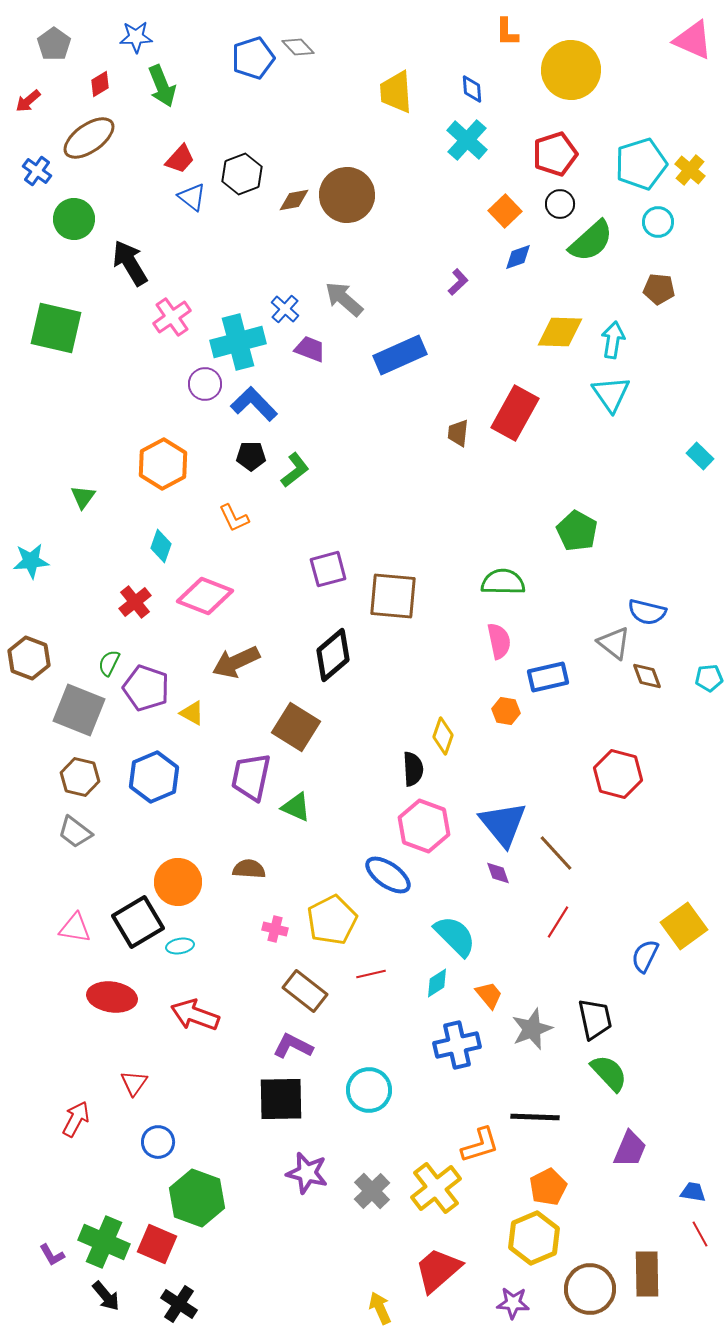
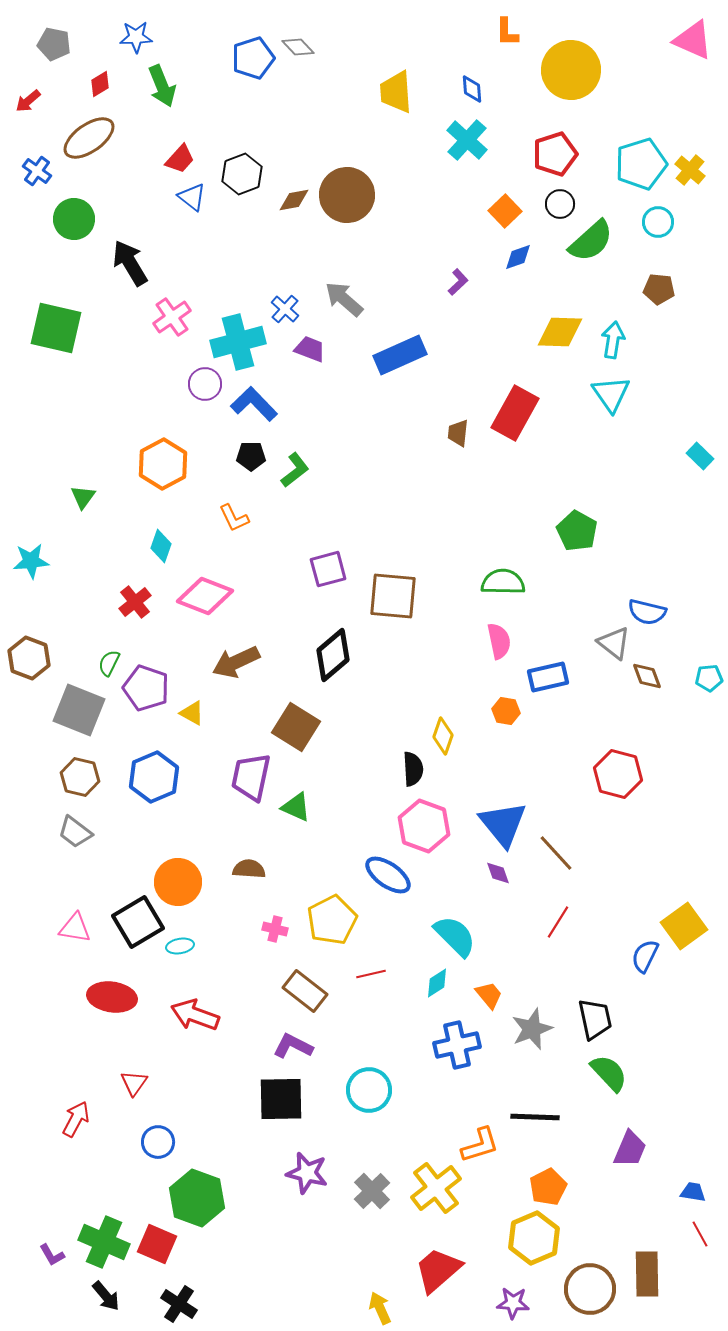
gray pentagon at (54, 44): rotated 24 degrees counterclockwise
